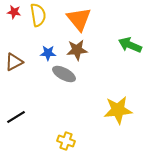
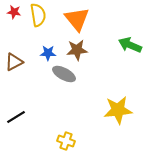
orange triangle: moved 2 px left
